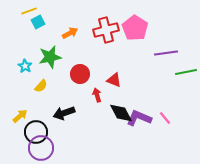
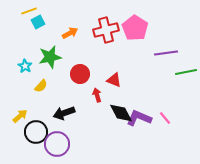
purple circle: moved 16 px right, 4 px up
